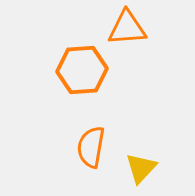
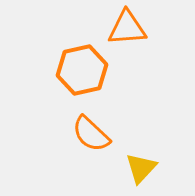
orange hexagon: rotated 9 degrees counterclockwise
orange semicircle: moved 13 px up; rotated 57 degrees counterclockwise
